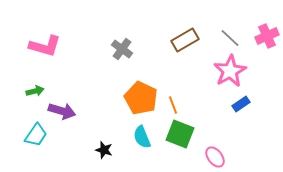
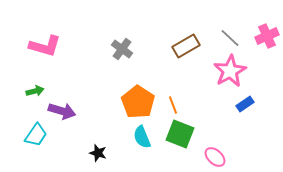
brown rectangle: moved 1 px right, 6 px down
orange pentagon: moved 3 px left, 4 px down; rotated 8 degrees clockwise
blue rectangle: moved 4 px right
black star: moved 6 px left, 3 px down
pink ellipse: rotated 10 degrees counterclockwise
